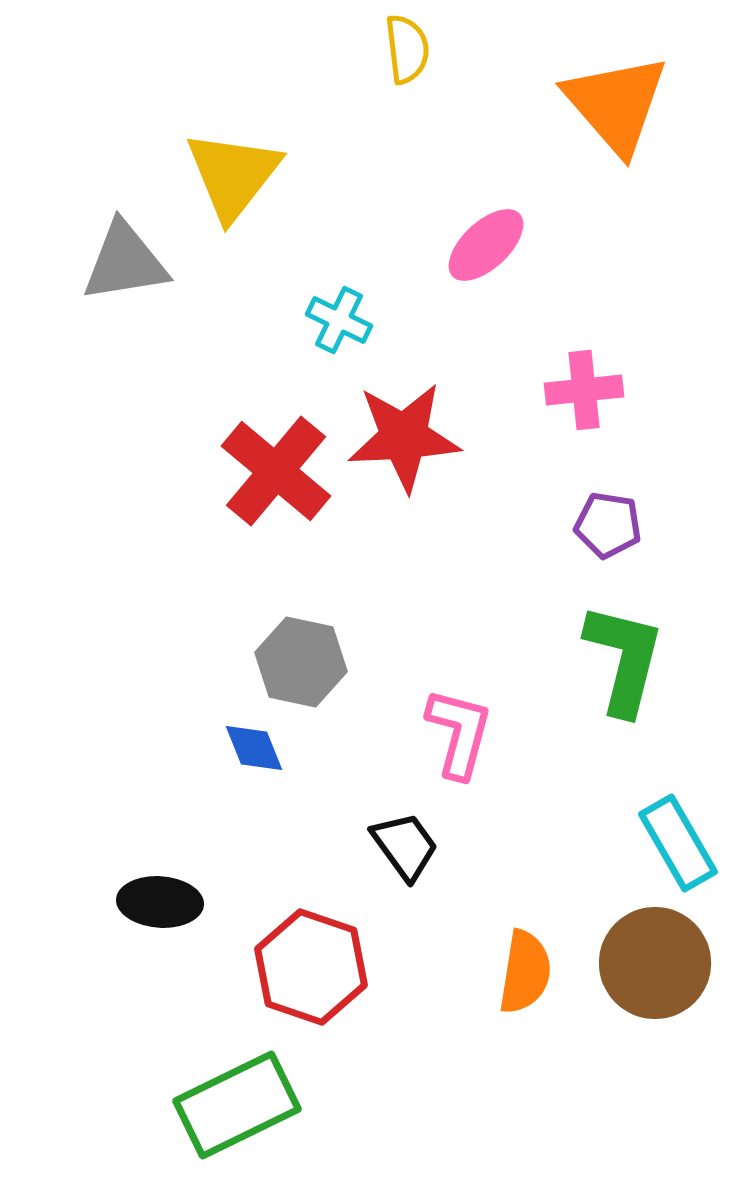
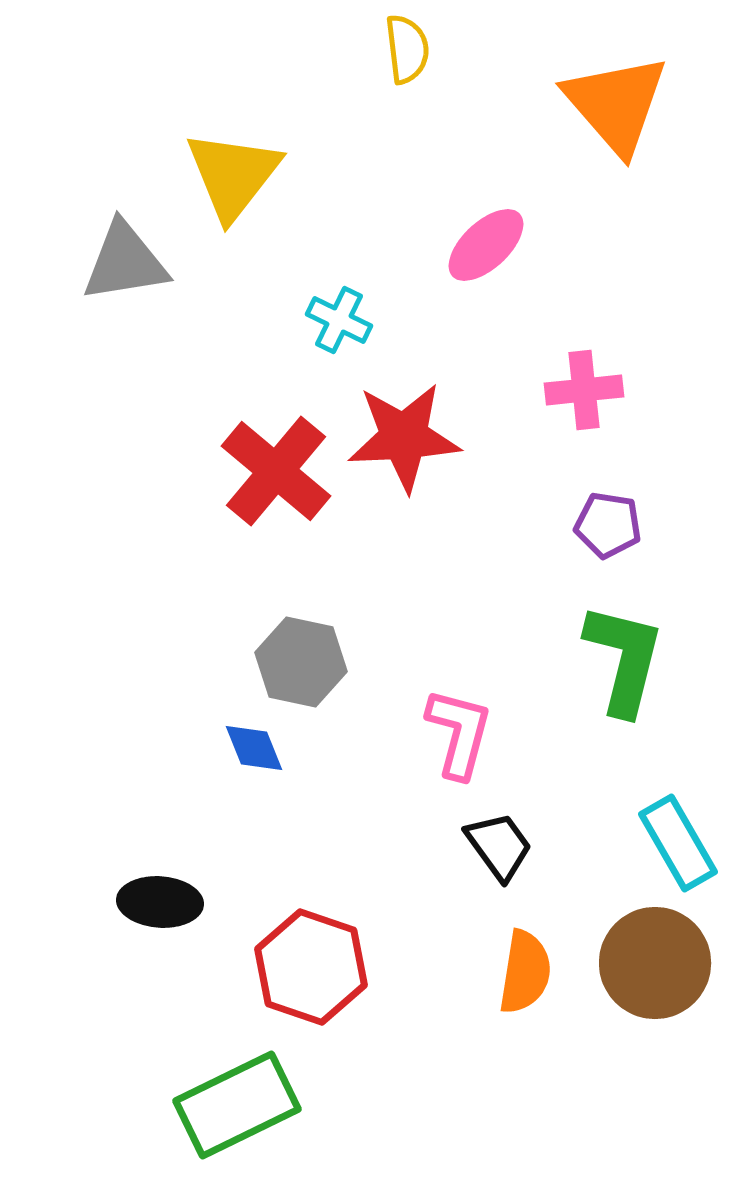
black trapezoid: moved 94 px right
